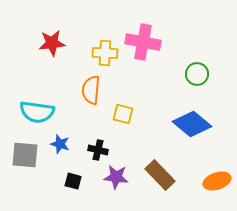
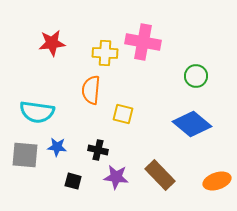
green circle: moved 1 px left, 2 px down
blue star: moved 3 px left, 3 px down; rotated 12 degrees counterclockwise
